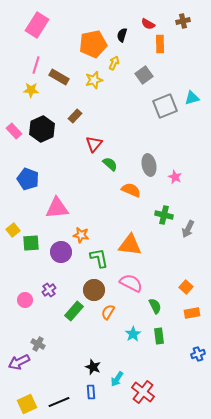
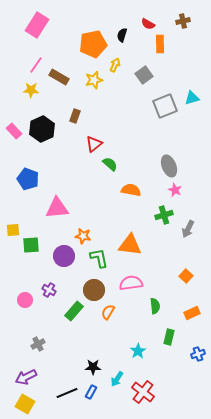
yellow arrow at (114, 63): moved 1 px right, 2 px down
pink line at (36, 65): rotated 18 degrees clockwise
brown rectangle at (75, 116): rotated 24 degrees counterclockwise
red triangle at (94, 144): rotated 12 degrees clockwise
gray ellipse at (149, 165): moved 20 px right, 1 px down; rotated 10 degrees counterclockwise
pink star at (175, 177): moved 13 px down
orange semicircle at (131, 190): rotated 12 degrees counterclockwise
green cross at (164, 215): rotated 30 degrees counterclockwise
yellow square at (13, 230): rotated 32 degrees clockwise
orange star at (81, 235): moved 2 px right, 1 px down
green square at (31, 243): moved 2 px down
purple circle at (61, 252): moved 3 px right, 4 px down
pink semicircle at (131, 283): rotated 35 degrees counterclockwise
orange square at (186, 287): moved 11 px up
purple cross at (49, 290): rotated 24 degrees counterclockwise
green semicircle at (155, 306): rotated 21 degrees clockwise
orange rectangle at (192, 313): rotated 14 degrees counterclockwise
cyan star at (133, 334): moved 5 px right, 17 px down
green rectangle at (159, 336): moved 10 px right, 1 px down; rotated 21 degrees clockwise
gray cross at (38, 344): rotated 32 degrees clockwise
purple arrow at (19, 362): moved 7 px right, 15 px down
black star at (93, 367): rotated 21 degrees counterclockwise
blue rectangle at (91, 392): rotated 32 degrees clockwise
black line at (59, 402): moved 8 px right, 9 px up
yellow square at (27, 404): moved 2 px left; rotated 36 degrees counterclockwise
